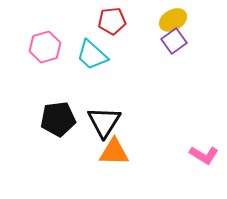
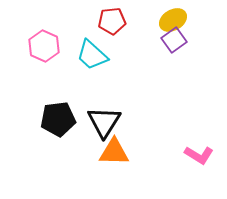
purple square: moved 1 px up
pink hexagon: moved 1 px left, 1 px up; rotated 20 degrees counterclockwise
pink L-shape: moved 5 px left
